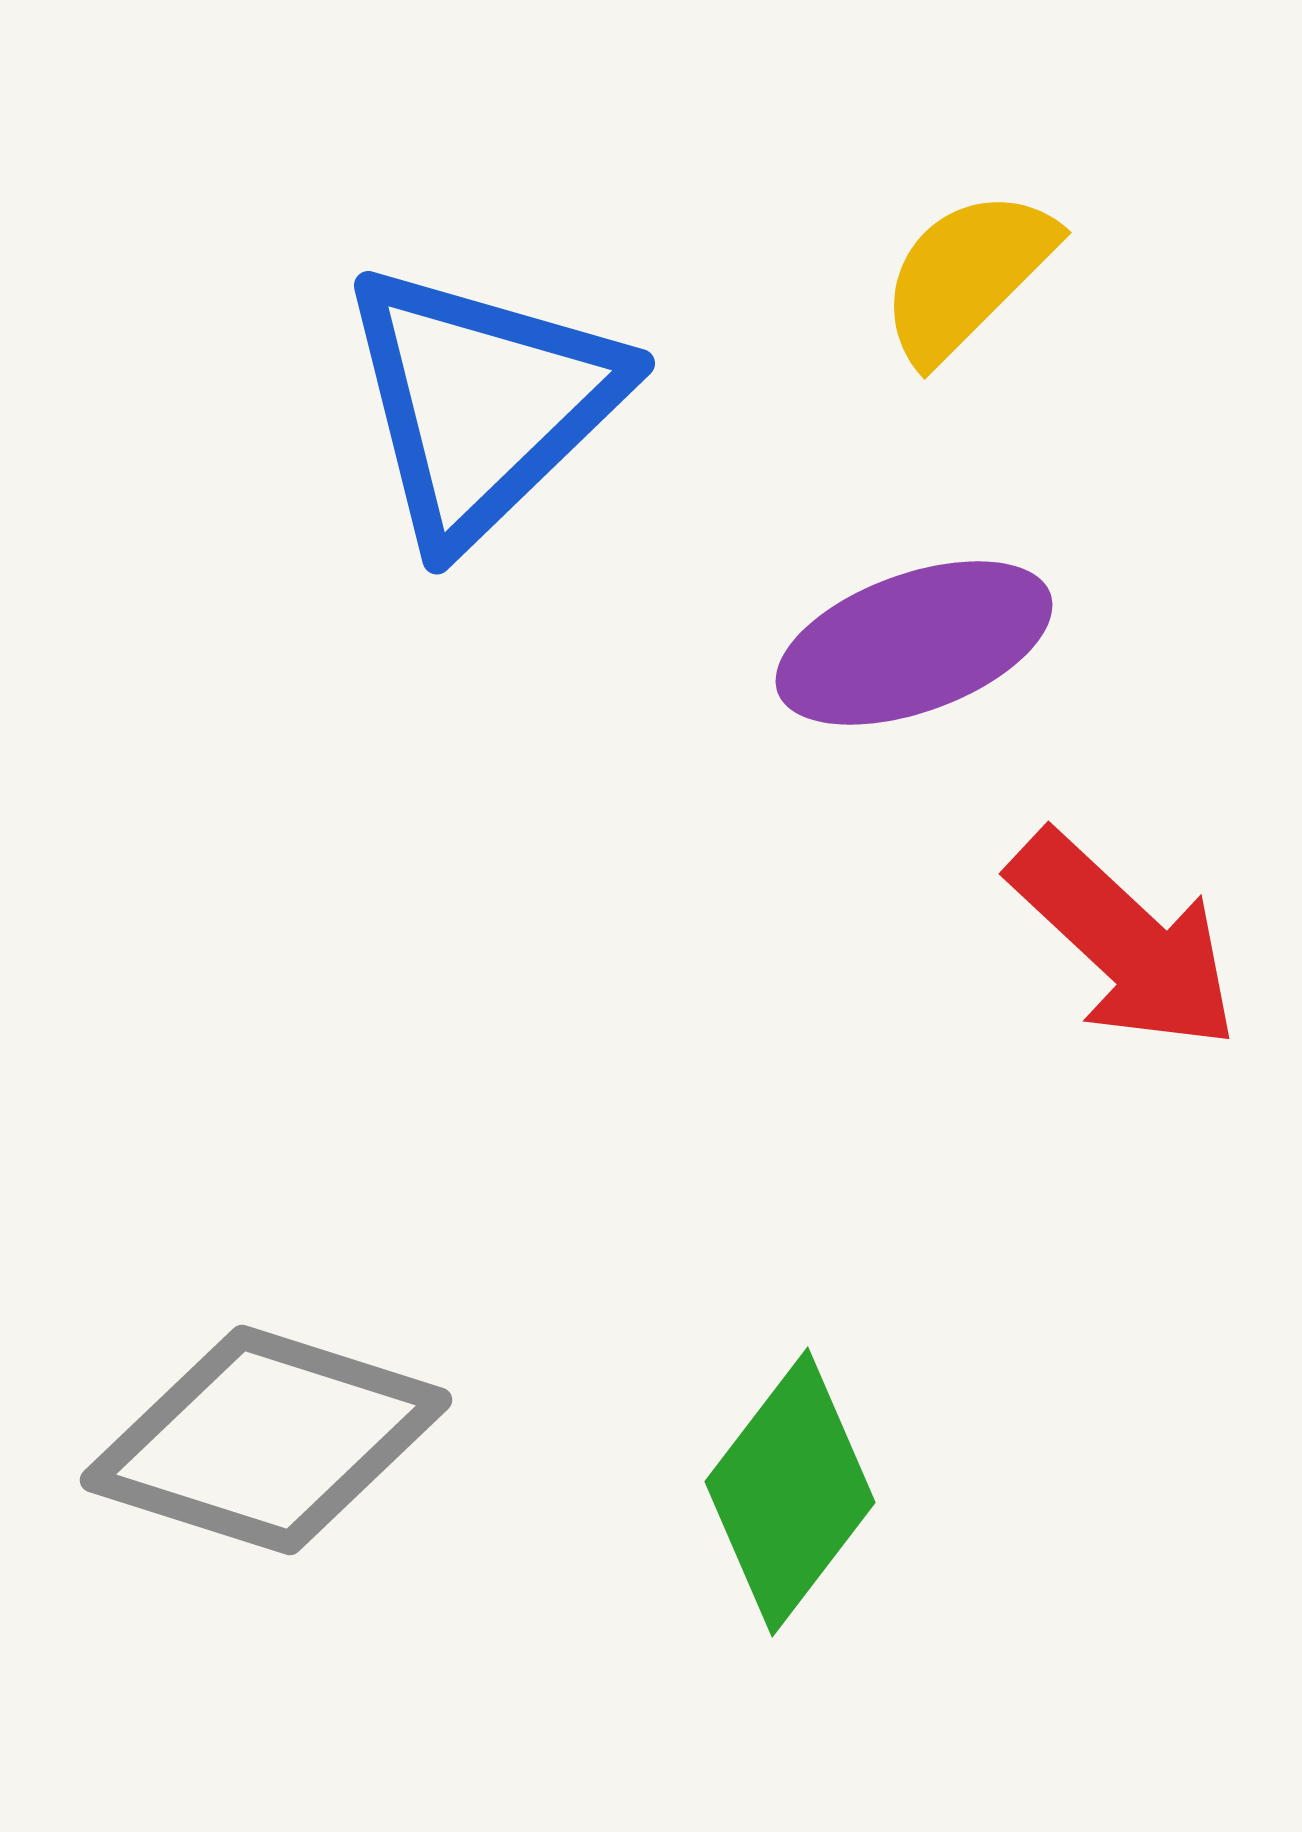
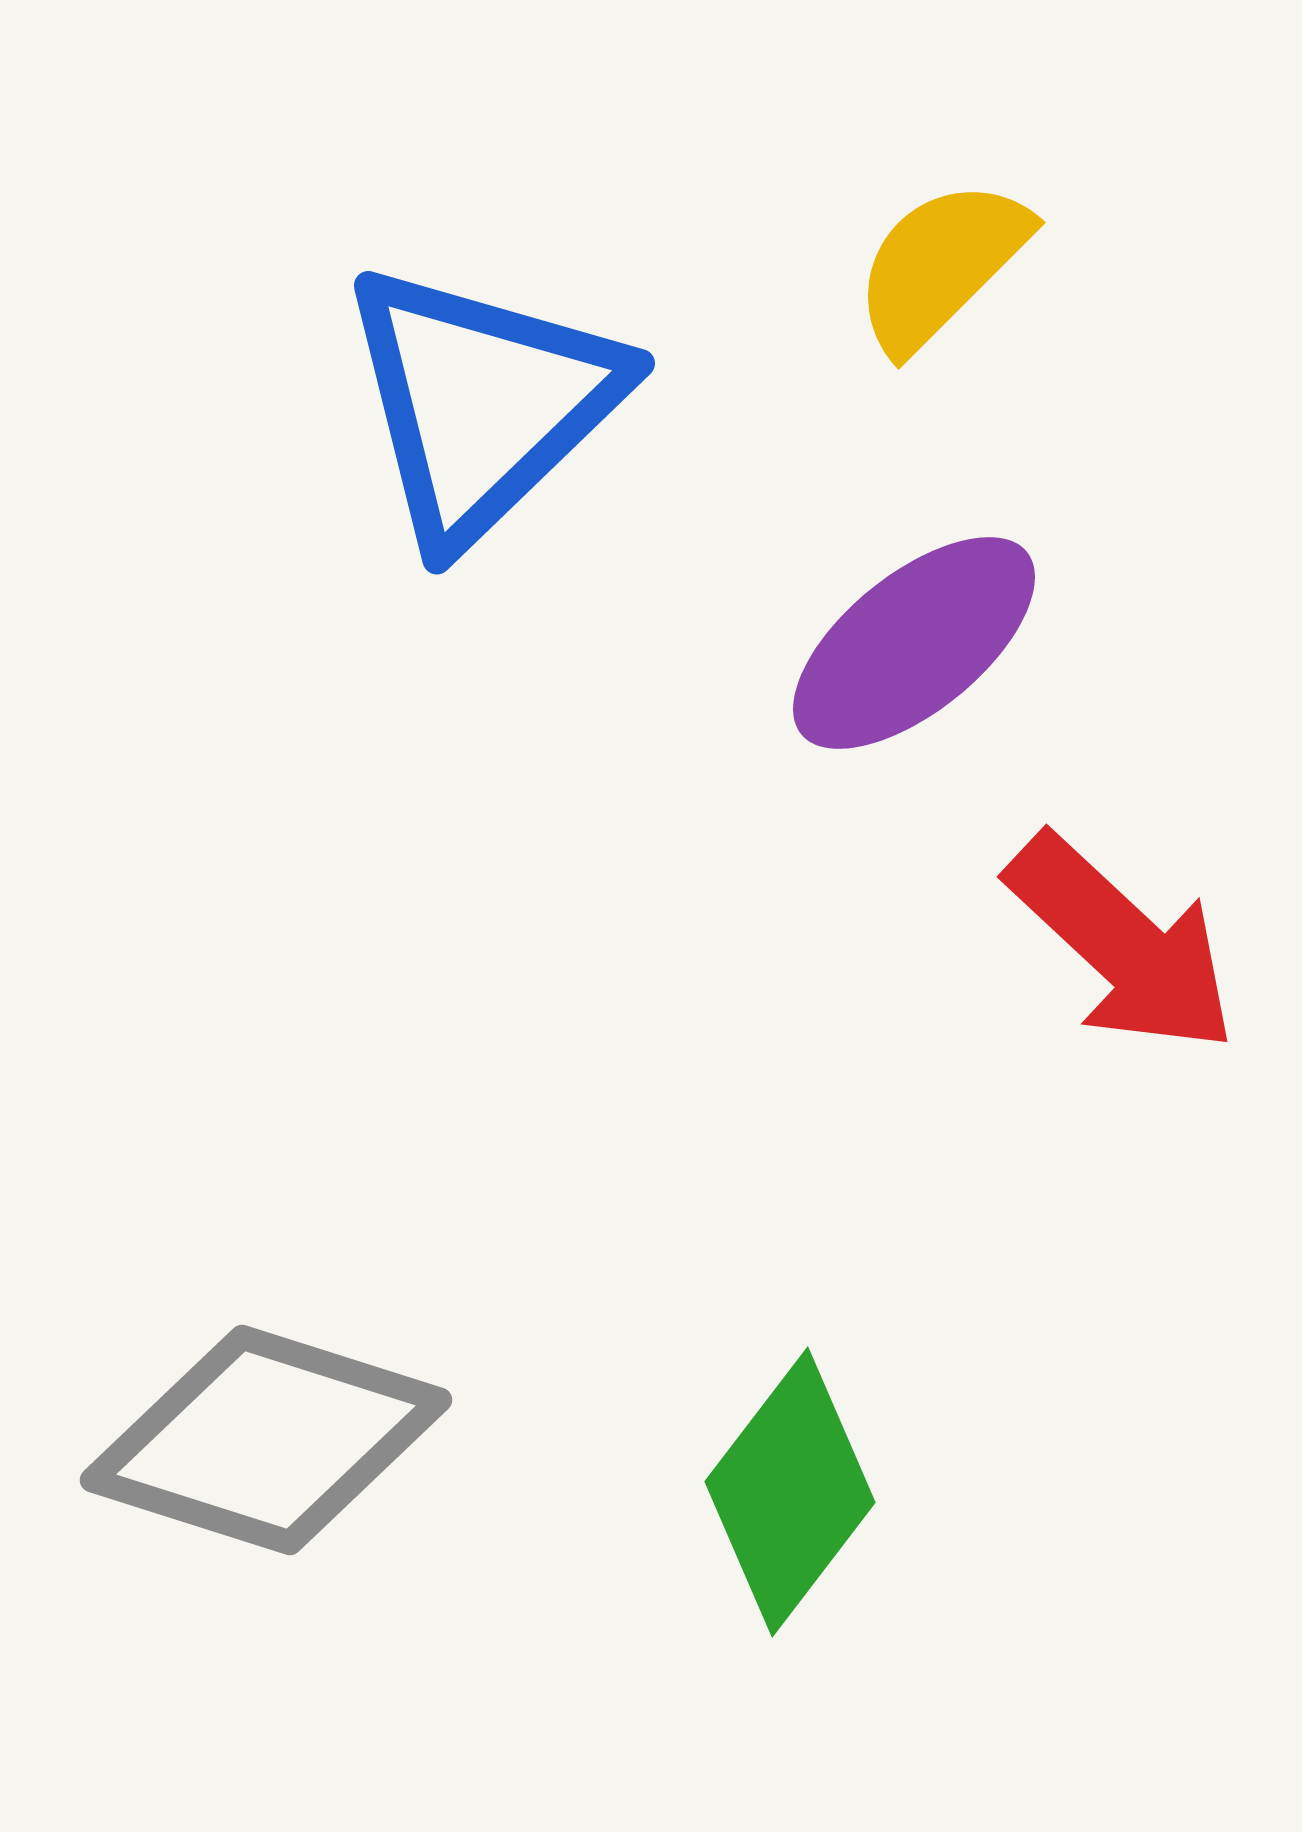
yellow semicircle: moved 26 px left, 10 px up
purple ellipse: rotated 19 degrees counterclockwise
red arrow: moved 2 px left, 3 px down
